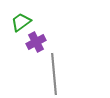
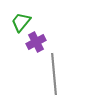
green trapezoid: rotated 15 degrees counterclockwise
